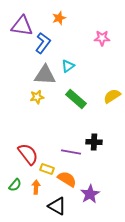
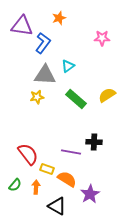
yellow semicircle: moved 5 px left, 1 px up
